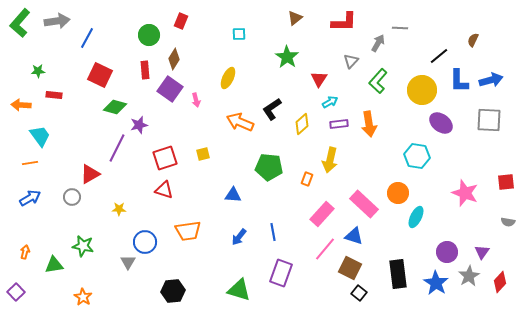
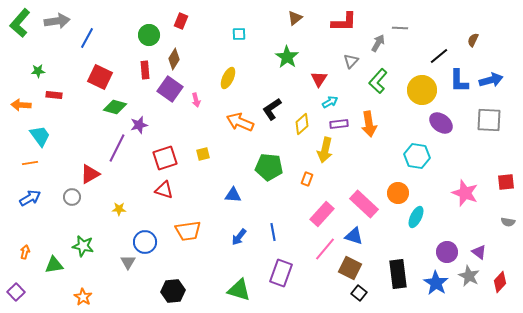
red square at (100, 75): moved 2 px down
yellow arrow at (330, 160): moved 5 px left, 10 px up
purple triangle at (482, 252): moved 3 px left; rotated 28 degrees counterclockwise
gray star at (469, 276): rotated 15 degrees counterclockwise
